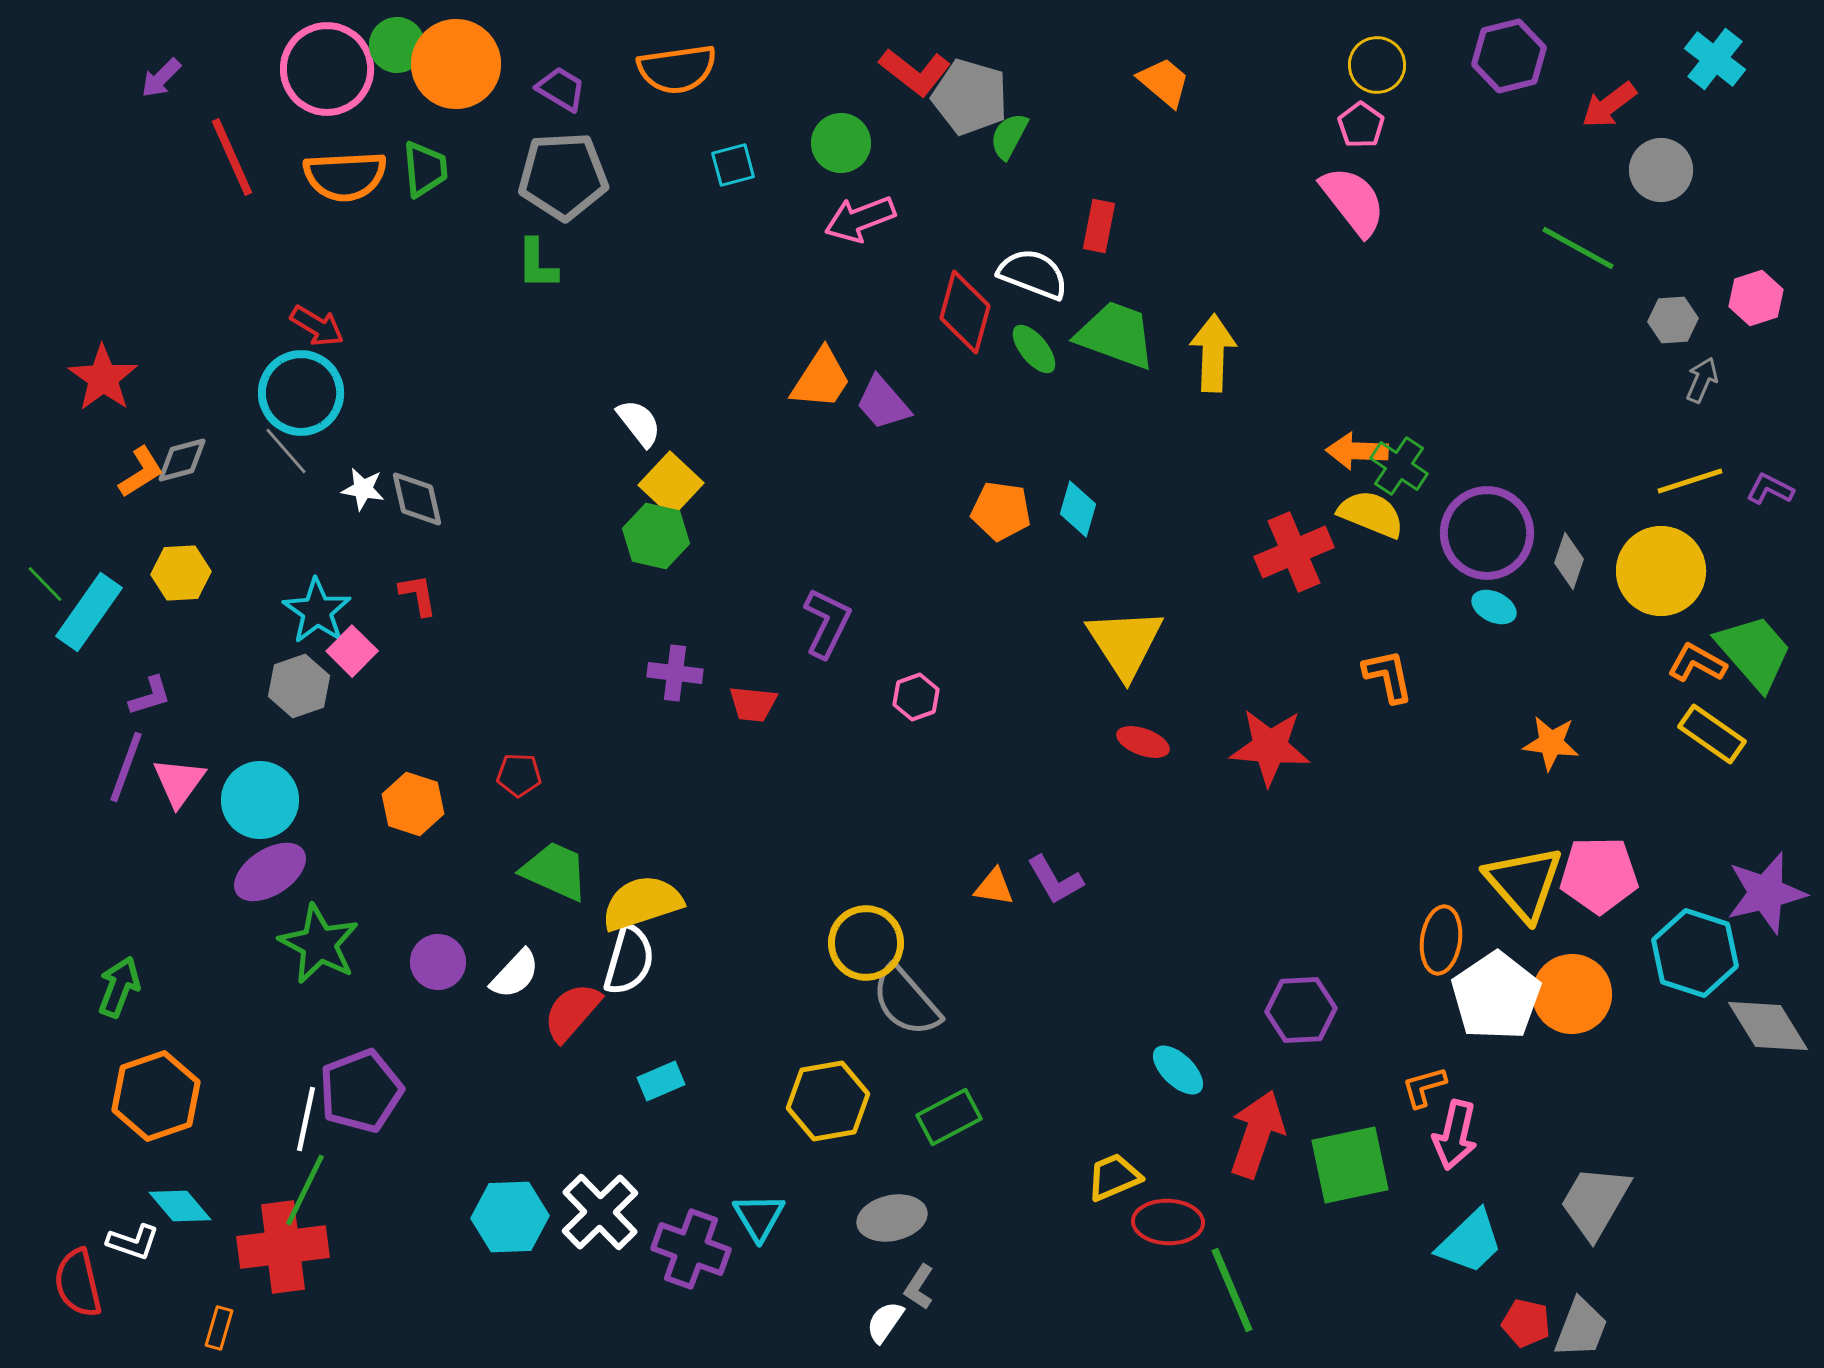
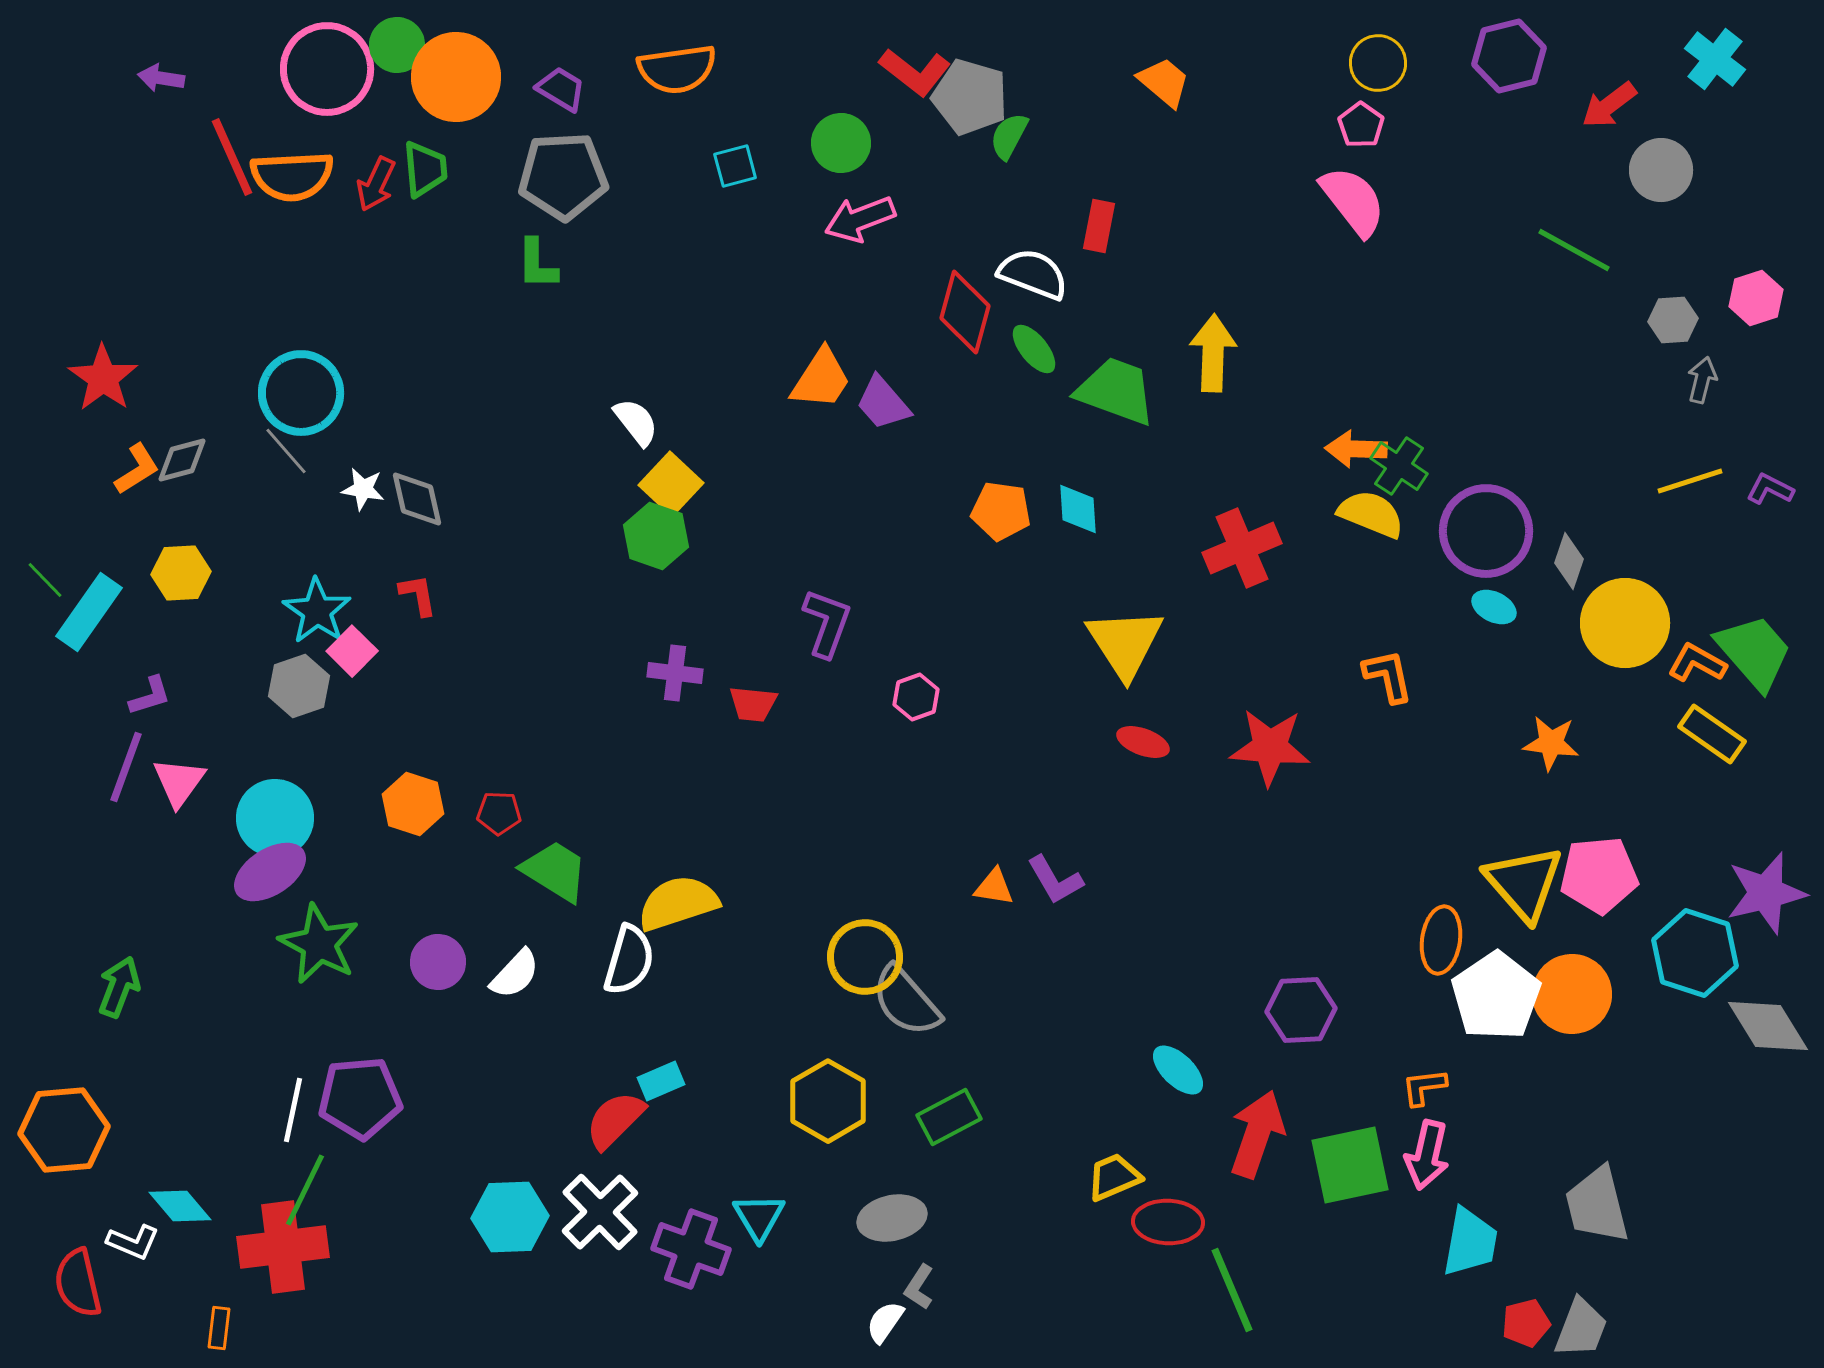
orange circle at (456, 64): moved 13 px down
yellow circle at (1377, 65): moved 1 px right, 2 px up
purple arrow at (161, 78): rotated 54 degrees clockwise
cyan square at (733, 165): moved 2 px right, 1 px down
orange semicircle at (345, 176): moved 53 px left
green line at (1578, 248): moved 4 px left, 2 px down
red arrow at (317, 326): moved 59 px right, 142 px up; rotated 84 degrees clockwise
green trapezoid at (1116, 335): moved 56 px down
gray arrow at (1702, 380): rotated 9 degrees counterclockwise
white semicircle at (639, 423): moved 3 px left, 1 px up
orange arrow at (1357, 451): moved 1 px left, 2 px up
orange L-shape at (141, 472): moved 4 px left, 3 px up
cyan diamond at (1078, 509): rotated 20 degrees counterclockwise
purple circle at (1487, 533): moved 1 px left, 2 px up
green hexagon at (656, 536): rotated 6 degrees clockwise
red cross at (1294, 552): moved 52 px left, 4 px up
yellow circle at (1661, 571): moved 36 px left, 52 px down
green line at (45, 584): moved 4 px up
purple L-shape at (827, 623): rotated 6 degrees counterclockwise
red pentagon at (519, 775): moved 20 px left, 38 px down
cyan circle at (260, 800): moved 15 px right, 18 px down
green trapezoid at (555, 871): rotated 8 degrees clockwise
pink pentagon at (1599, 875): rotated 4 degrees counterclockwise
yellow semicircle at (642, 903): moved 36 px right
yellow circle at (866, 943): moved 1 px left, 14 px down
red semicircle at (572, 1012): moved 43 px right, 108 px down; rotated 4 degrees clockwise
orange L-shape at (1424, 1087): rotated 9 degrees clockwise
purple pentagon at (361, 1091): moved 1 px left, 7 px down; rotated 16 degrees clockwise
orange hexagon at (156, 1096): moved 92 px left, 34 px down; rotated 14 degrees clockwise
yellow hexagon at (828, 1101): rotated 20 degrees counterclockwise
white line at (306, 1119): moved 13 px left, 9 px up
pink arrow at (1455, 1135): moved 28 px left, 20 px down
gray trapezoid at (1595, 1202): moved 2 px right, 3 px down; rotated 44 degrees counterclockwise
white L-shape at (133, 1242): rotated 4 degrees clockwise
cyan trapezoid at (1470, 1242): rotated 36 degrees counterclockwise
red pentagon at (1526, 1323): rotated 27 degrees counterclockwise
orange rectangle at (219, 1328): rotated 9 degrees counterclockwise
